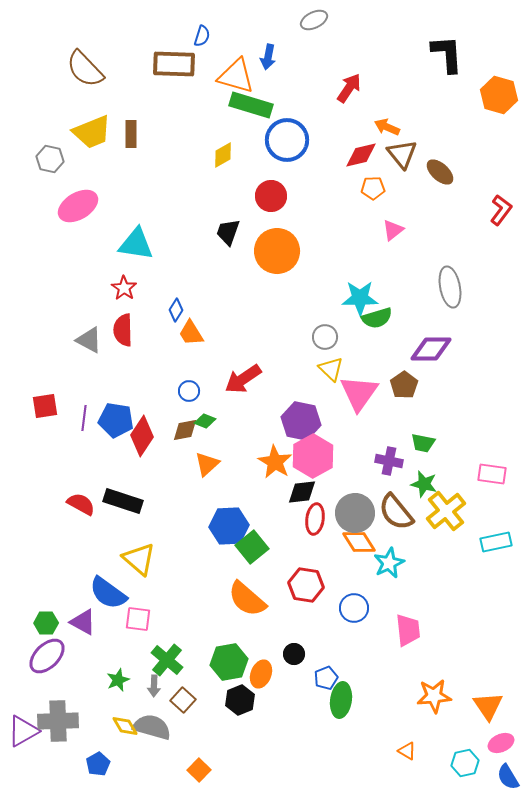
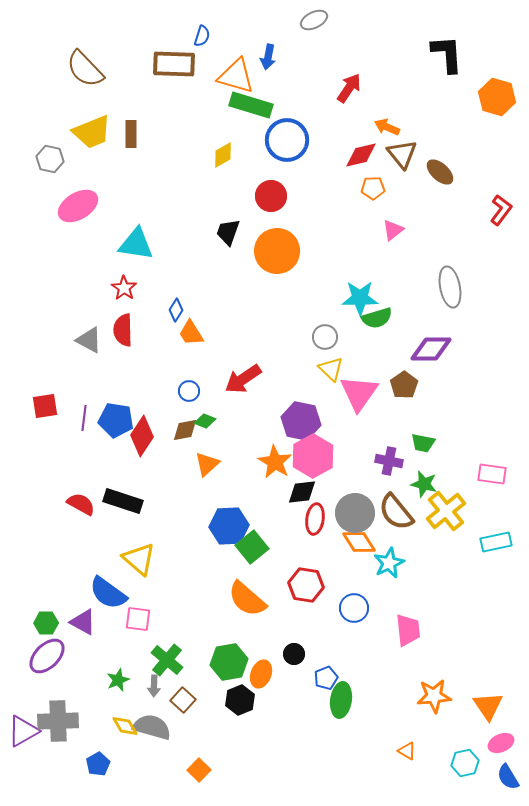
orange hexagon at (499, 95): moved 2 px left, 2 px down
